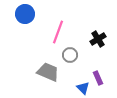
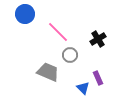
pink line: rotated 65 degrees counterclockwise
